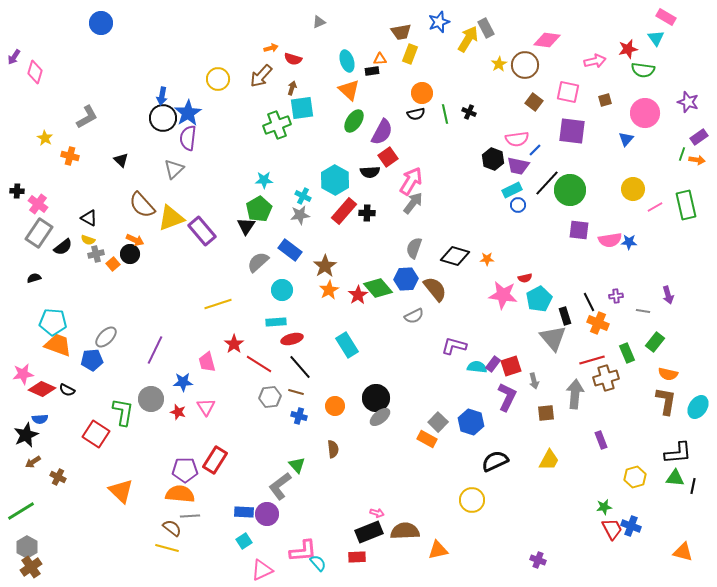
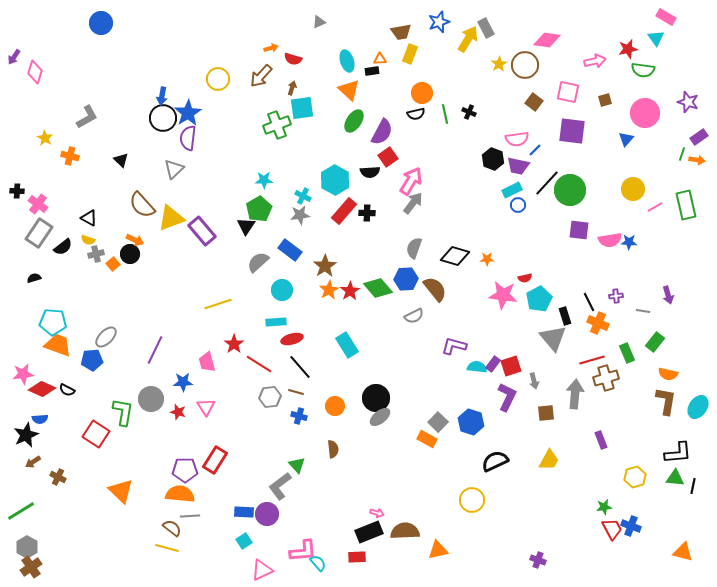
red star at (358, 295): moved 8 px left, 4 px up
